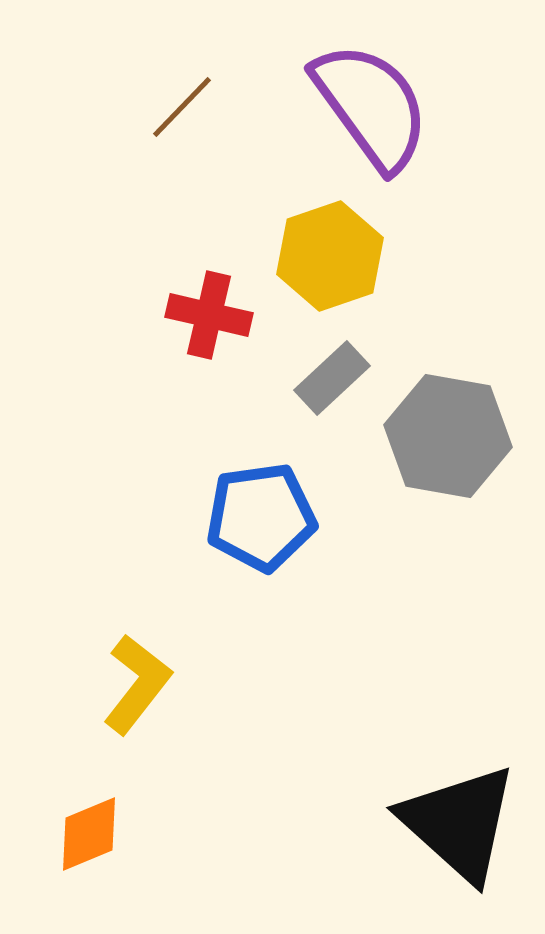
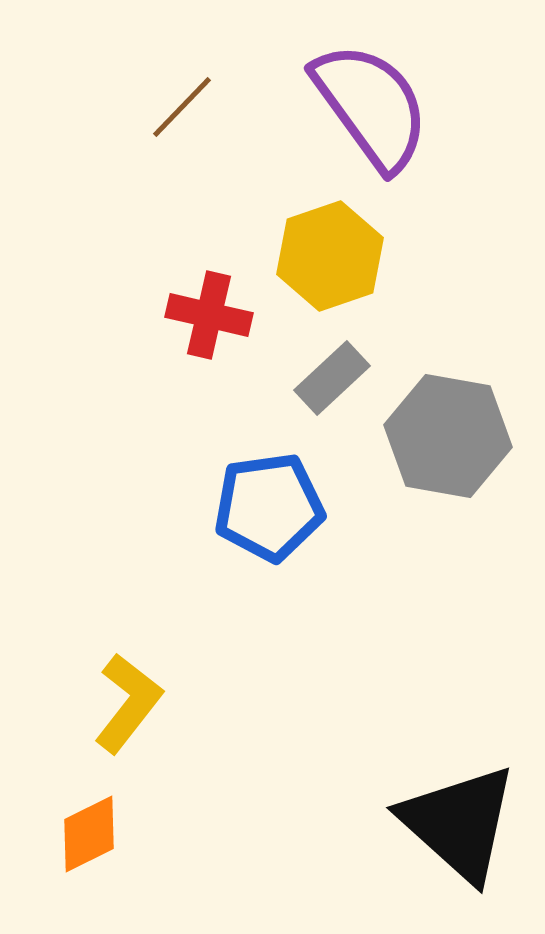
blue pentagon: moved 8 px right, 10 px up
yellow L-shape: moved 9 px left, 19 px down
orange diamond: rotated 4 degrees counterclockwise
